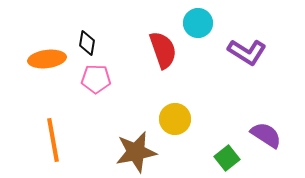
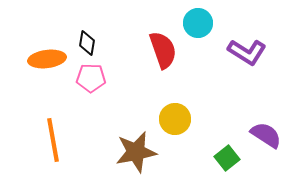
pink pentagon: moved 5 px left, 1 px up
